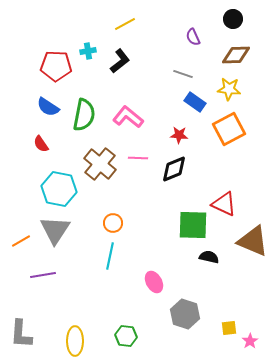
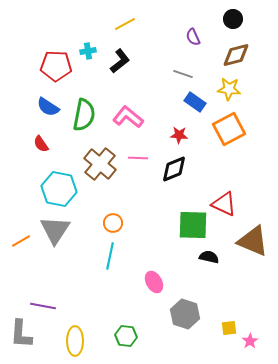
brown diamond: rotated 12 degrees counterclockwise
purple line: moved 31 px down; rotated 20 degrees clockwise
